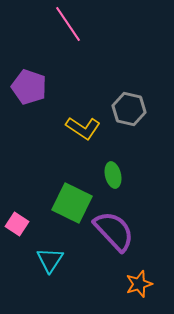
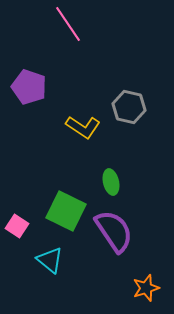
gray hexagon: moved 2 px up
yellow L-shape: moved 1 px up
green ellipse: moved 2 px left, 7 px down
green square: moved 6 px left, 8 px down
pink square: moved 2 px down
purple semicircle: rotated 9 degrees clockwise
cyan triangle: rotated 24 degrees counterclockwise
orange star: moved 7 px right, 4 px down
